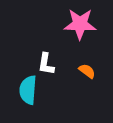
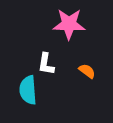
pink star: moved 11 px left
cyan semicircle: rotated 8 degrees counterclockwise
